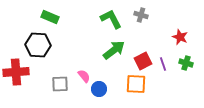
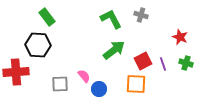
green rectangle: moved 3 px left; rotated 30 degrees clockwise
